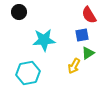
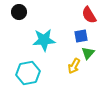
blue square: moved 1 px left, 1 px down
green triangle: rotated 16 degrees counterclockwise
